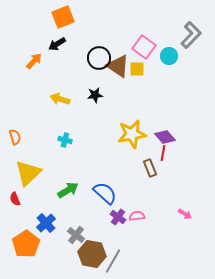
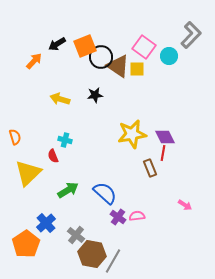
orange square: moved 22 px right, 29 px down
black circle: moved 2 px right, 1 px up
purple diamond: rotated 15 degrees clockwise
red semicircle: moved 38 px right, 43 px up
pink arrow: moved 9 px up
